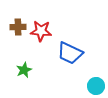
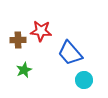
brown cross: moved 13 px down
blue trapezoid: rotated 24 degrees clockwise
cyan circle: moved 12 px left, 6 px up
